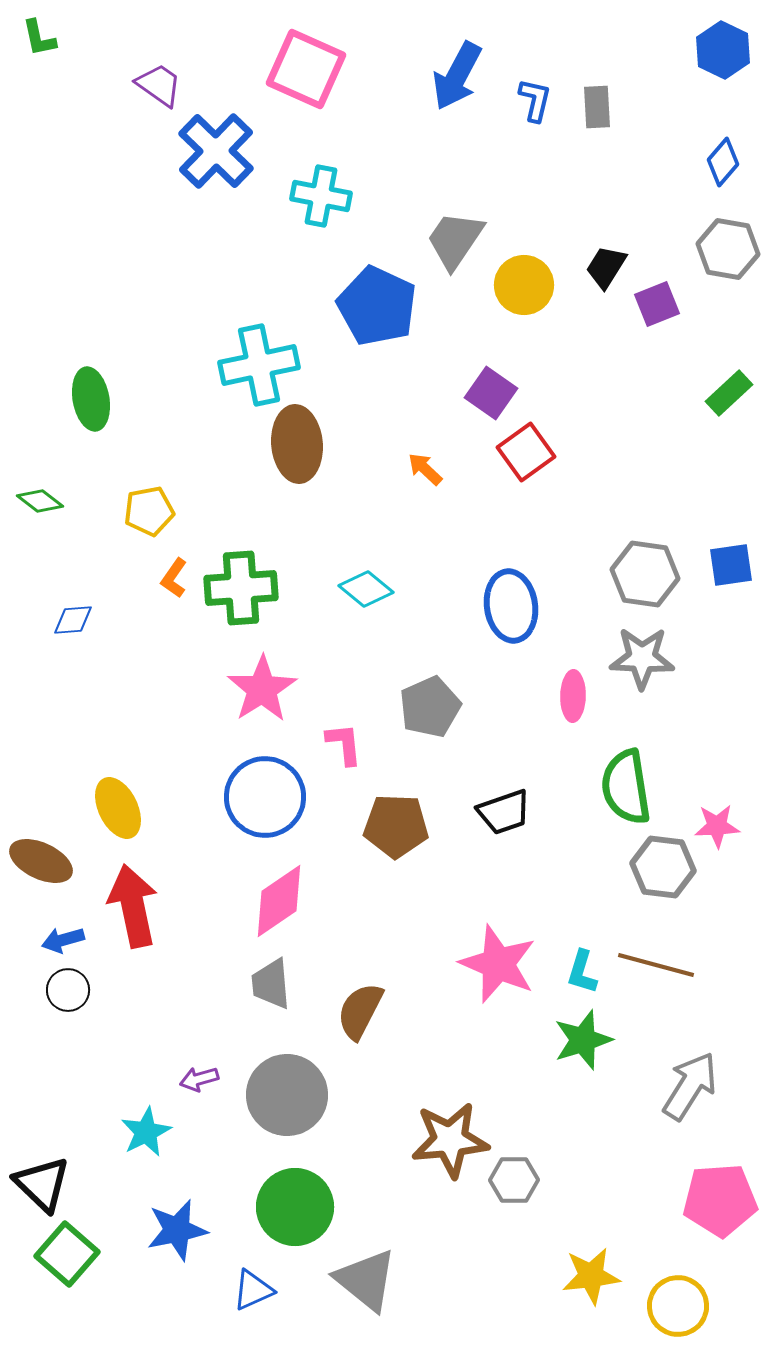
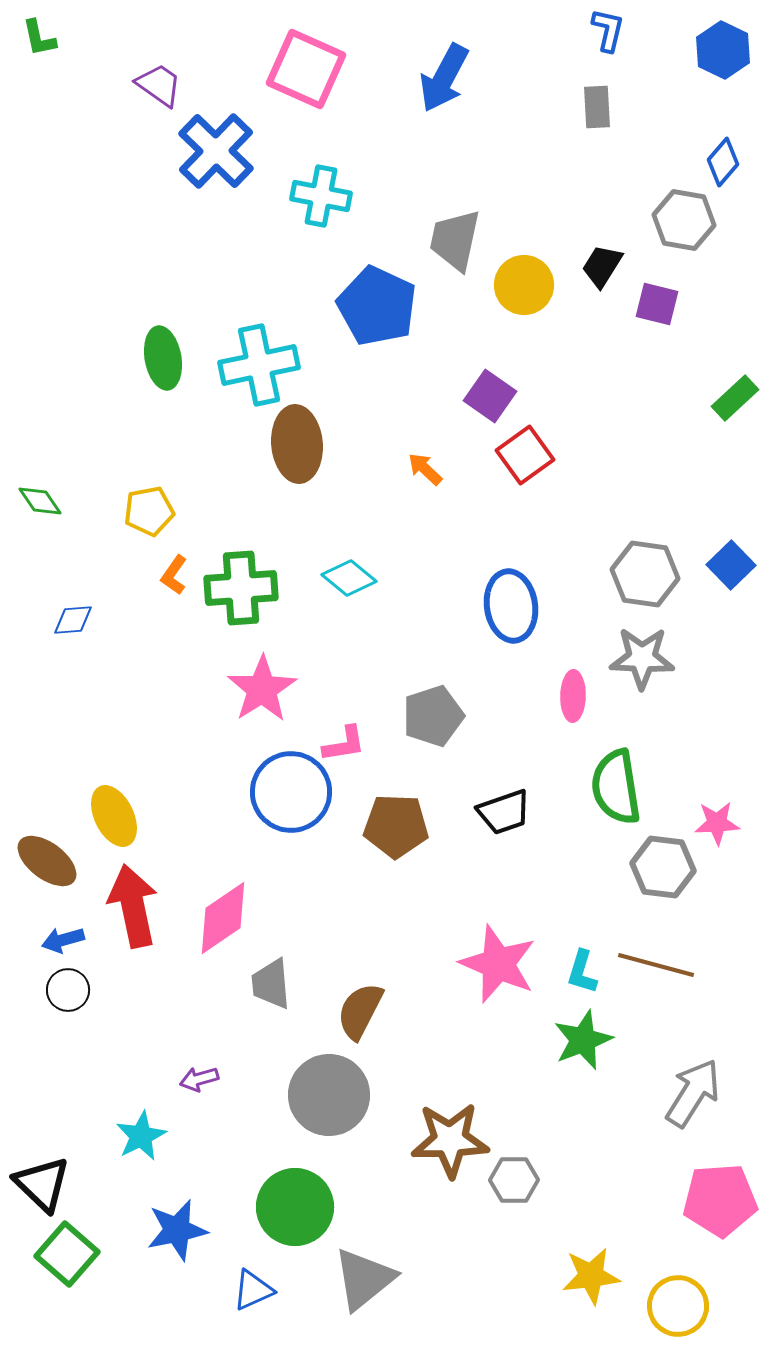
blue arrow at (457, 76): moved 13 px left, 2 px down
blue L-shape at (535, 100): moved 73 px right, 70 px up
gray trapezoid at (455, 240): rotated 22 degrees counterclockwise
gray hexagon at (728, 249): moved 44 px left, 29 px up
black trapezoid at (606, 267): moved 4 px left, 1 px up
purple square at (657, 304): rotated 36 degrees clockwise
purple square at (491, 393): moved 1 px left, 3 px down
green rectangle at (729, 393): moved 6 px right, 5 px down
green ellipse at (91, 399): moved 72 px right, 41 px up
red square at (526, 452): moved 1 px left, 3 px down
green diamond at (40, 501): rotated 18 degrees clockwise
blue square at (731, 565): rotated 36 degrees counterclockwise
orange L-shape at (174, 578): moved 3 px up
cyan diamond at (366, 589): moved 17 px left, 11 px up
gray pentagon at (430, 707): moved 3 px right, 9 px down; rotated 6 degrees clockwise
pink L-shape at (344, 744): rotated 87 degrees clockwise
green semicircle at (626, 787): moved 10 px left
blue circle at (265, 797): moved 26 px right, 5 px up
yellow ellipse at (118, 808): moved 4 px left, 8 px down
pink star at (717, 826): moved 3 px up
brown ellipse at (41, 861): moved 6 px right; rotated 12 degrees clockwise
pink diamond at (279, 901): moved 56 px left, 17 px down
green star at (583, 1040): rotated 4 degrees counterclockwise
gray arrow at (690, 1086): moved 3 px right, 7 px down
gray circle at (287, 1095): moved 42 px right
cyan star at (146, 1132): moved 5 px left, 4 px down
brown star at (450, 1140): rotated 4 degrees clockwise
gray triangle at (366, 1280): moved 2 px left, 1 px up; rotated 42 degrees clockwise
